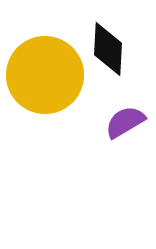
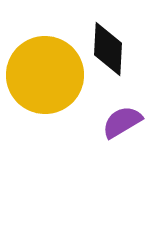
purple semicircle: moved 3 px left
